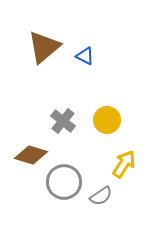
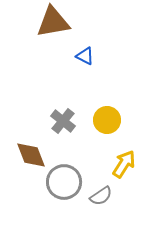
brown triangle: moved 9 px right, 25 px up; rotated 30 degrees clockwise
brown diamond: rotated 52 degrees clockwise
